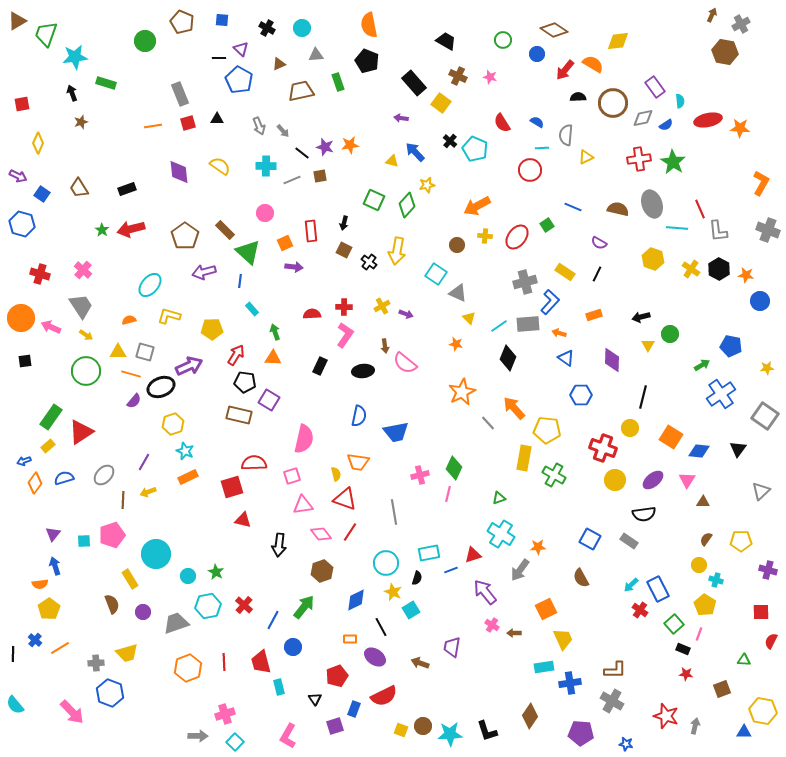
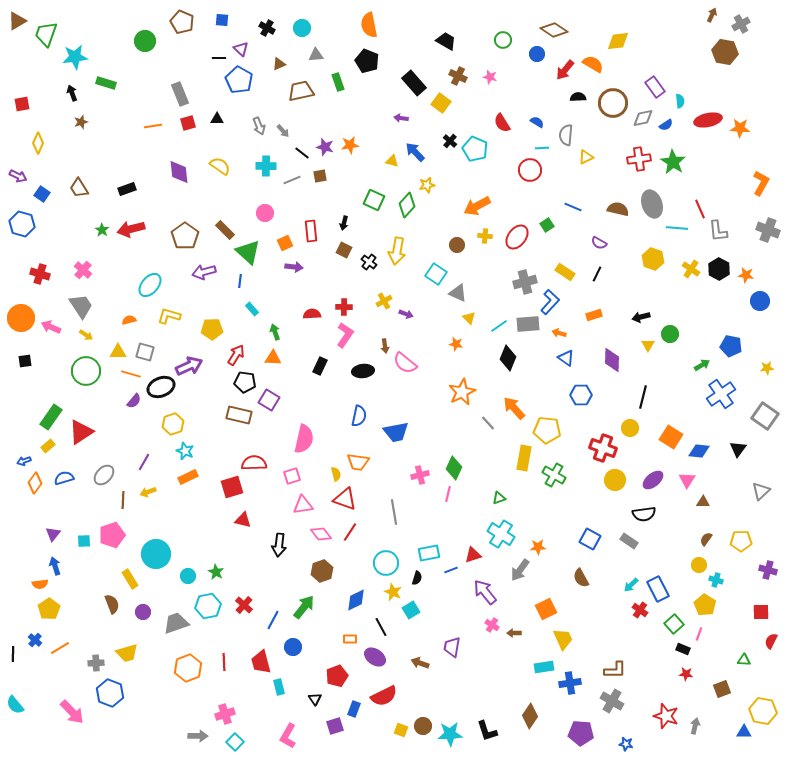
yellow cross at (382, 306): moved 2 px right, 5 px up
